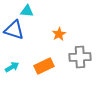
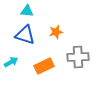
blue triangle: moved 11 px right, 5 px down
orange star: moved 3 px left, 2 px up; rotated 16 degrees clockwise
gray cross: moved 2 px left
cyan arrow: moved 1 px left, 5 px up
